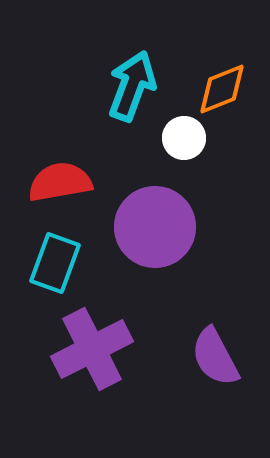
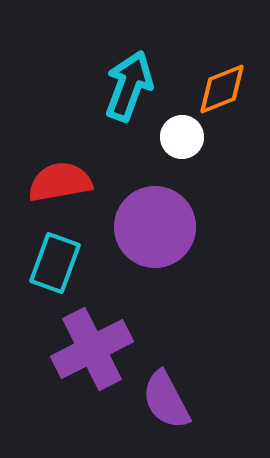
cyan arrow: moved 3 px left
white circle: moved 2 px left, 1 px up
purple semicircle: moved 49 px left, 43 px down
